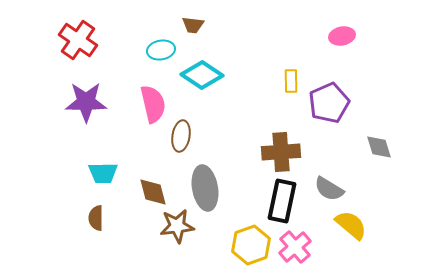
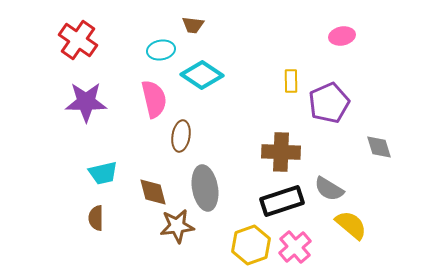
pink semicircle: moved 1 px right, 5 px up
brown cross: rotated 6 degrees clockwise
cyan trapezoid: rotated 12 degrees counterclockwise
black rectangle: rotated 60 degrees clockwise
